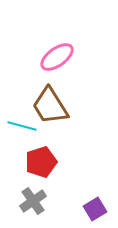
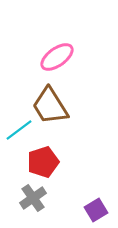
cyan line: moved 3 px left, 4 px down; rotated 52 degrees counterclockwise
red pentagon: moved 2 px right
gray cross: moved 3 px up
purple square: moved 1 px right, 1 px down
